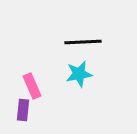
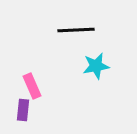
black line: moved 7 px left, 12 px up
cyan star: moved 17 px right, 8 px up
